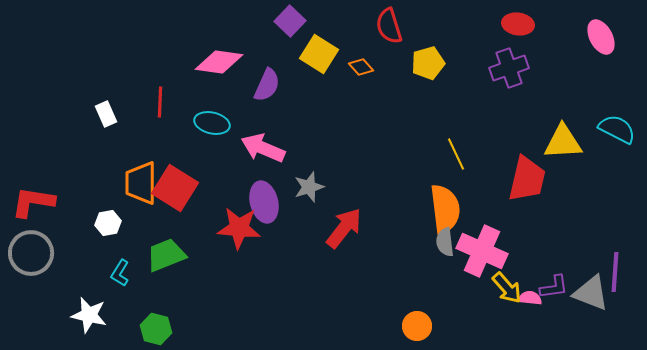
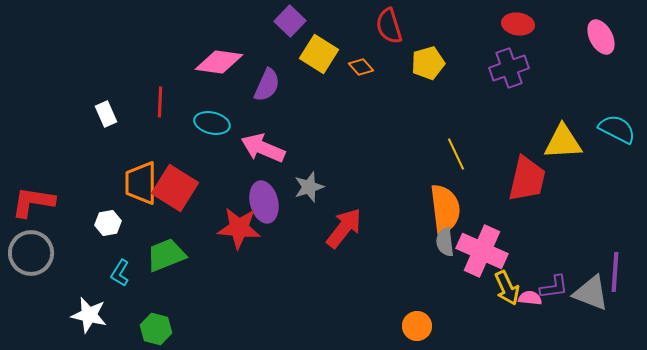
yellow arrow: rotated 16 degrees clockwise
